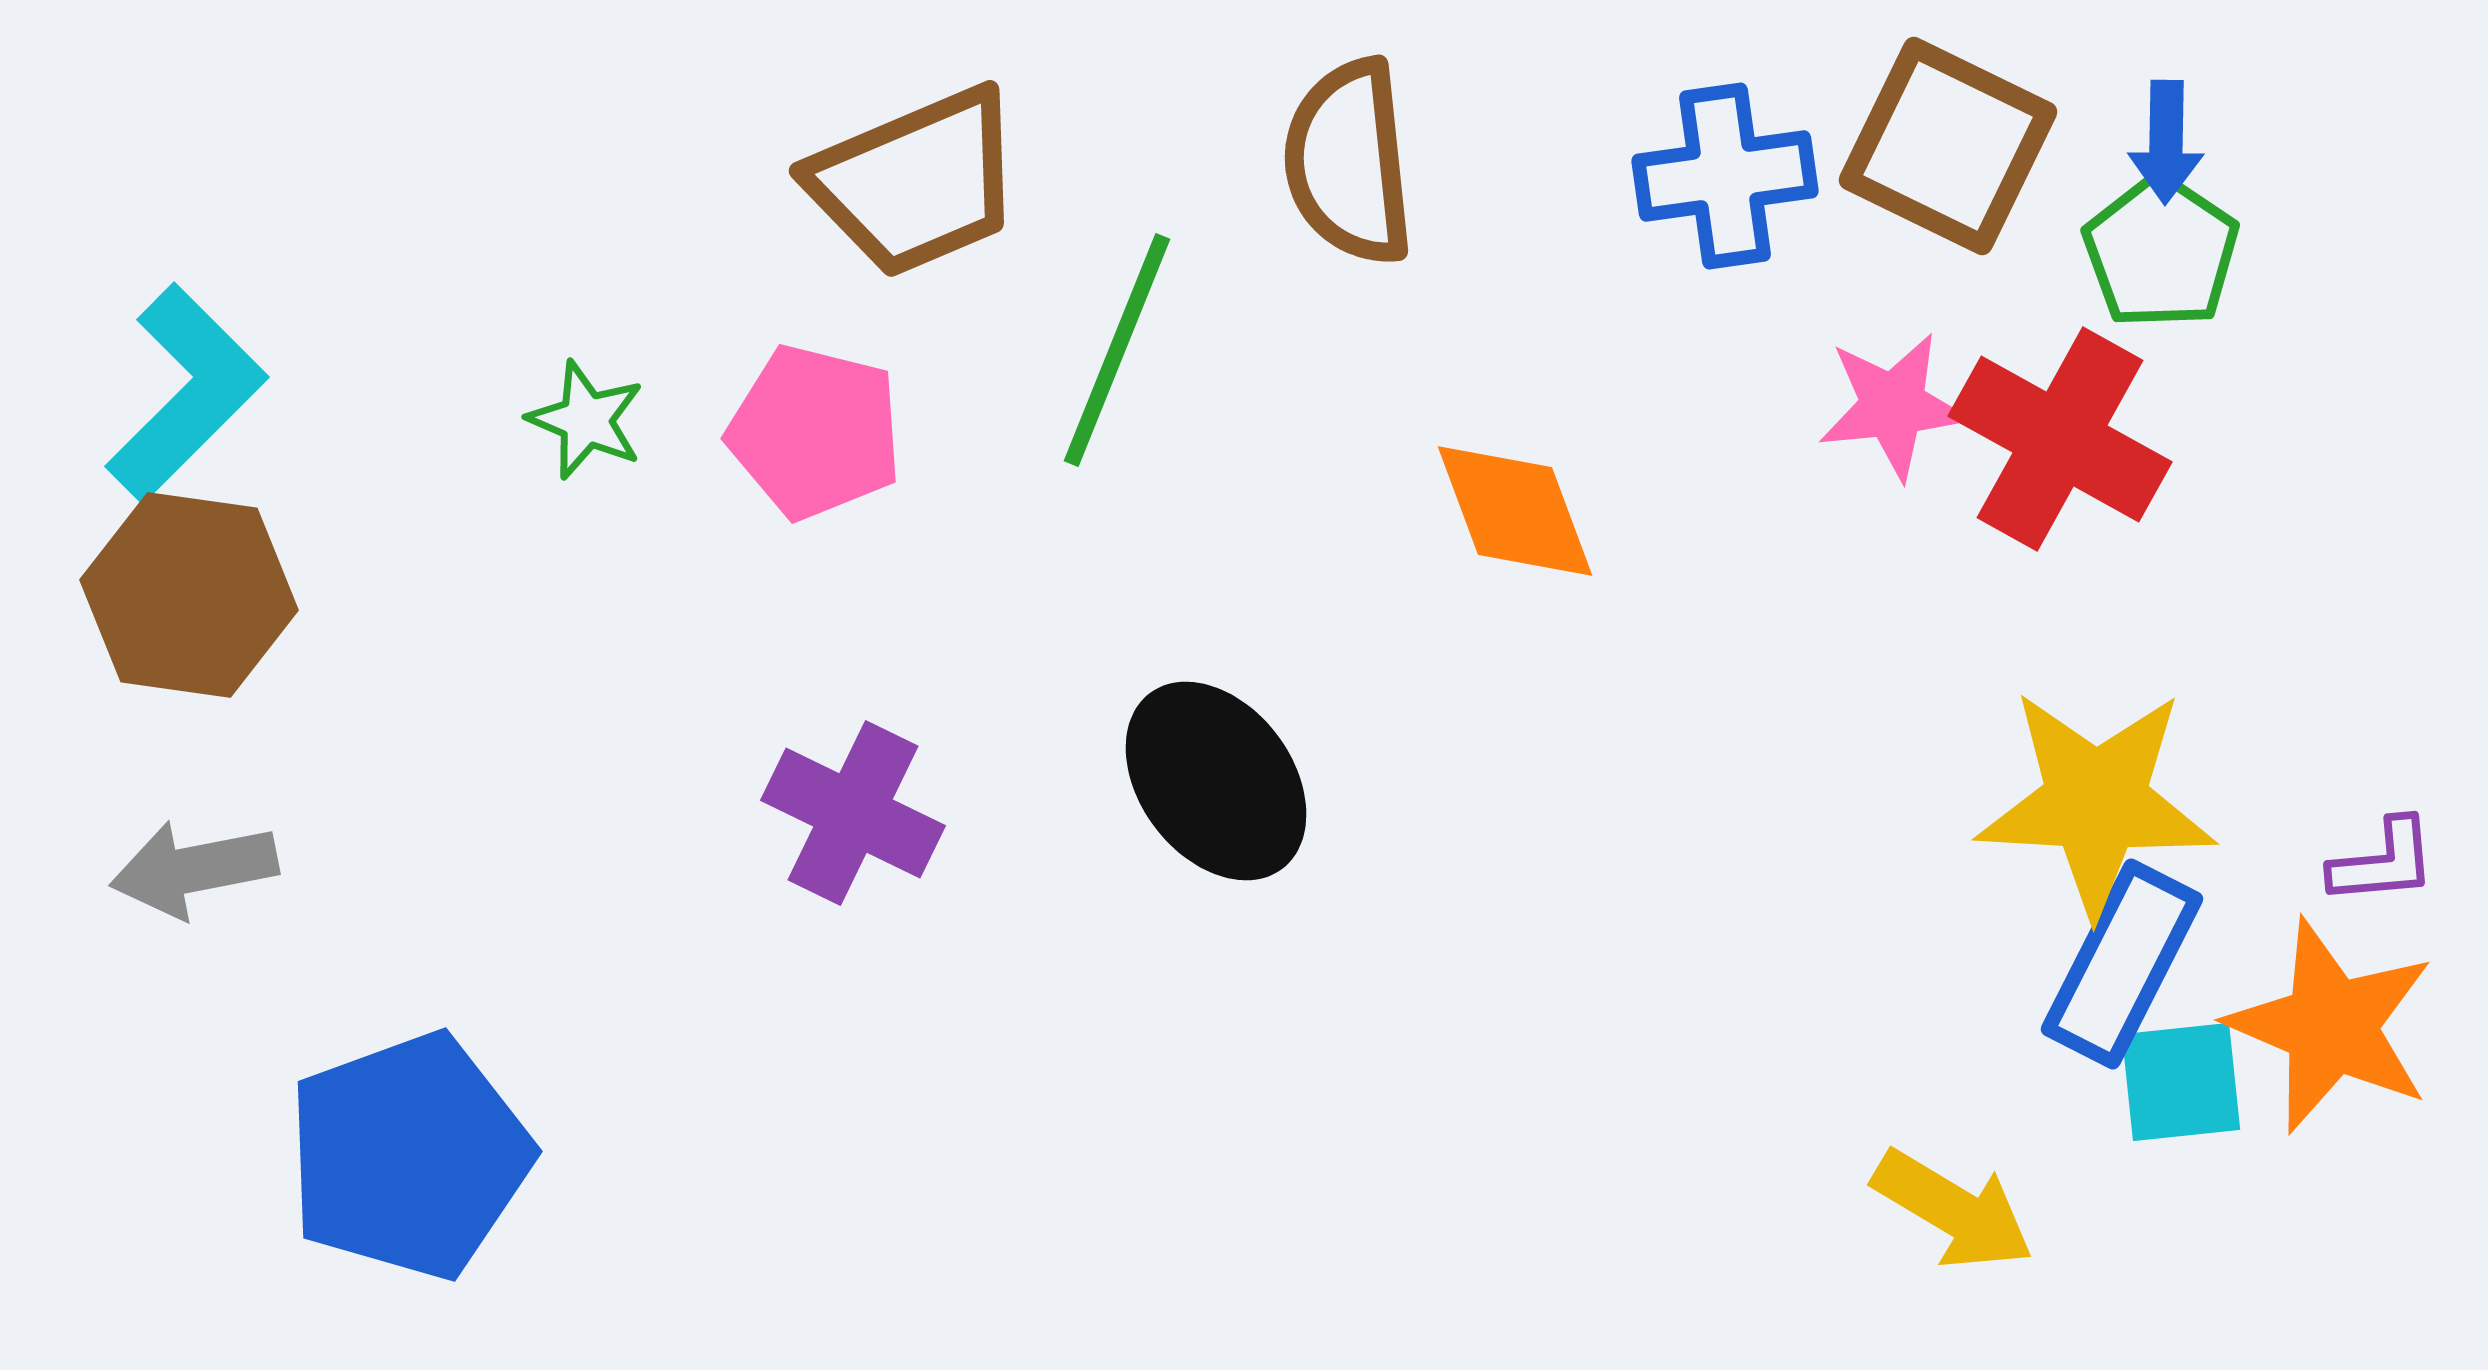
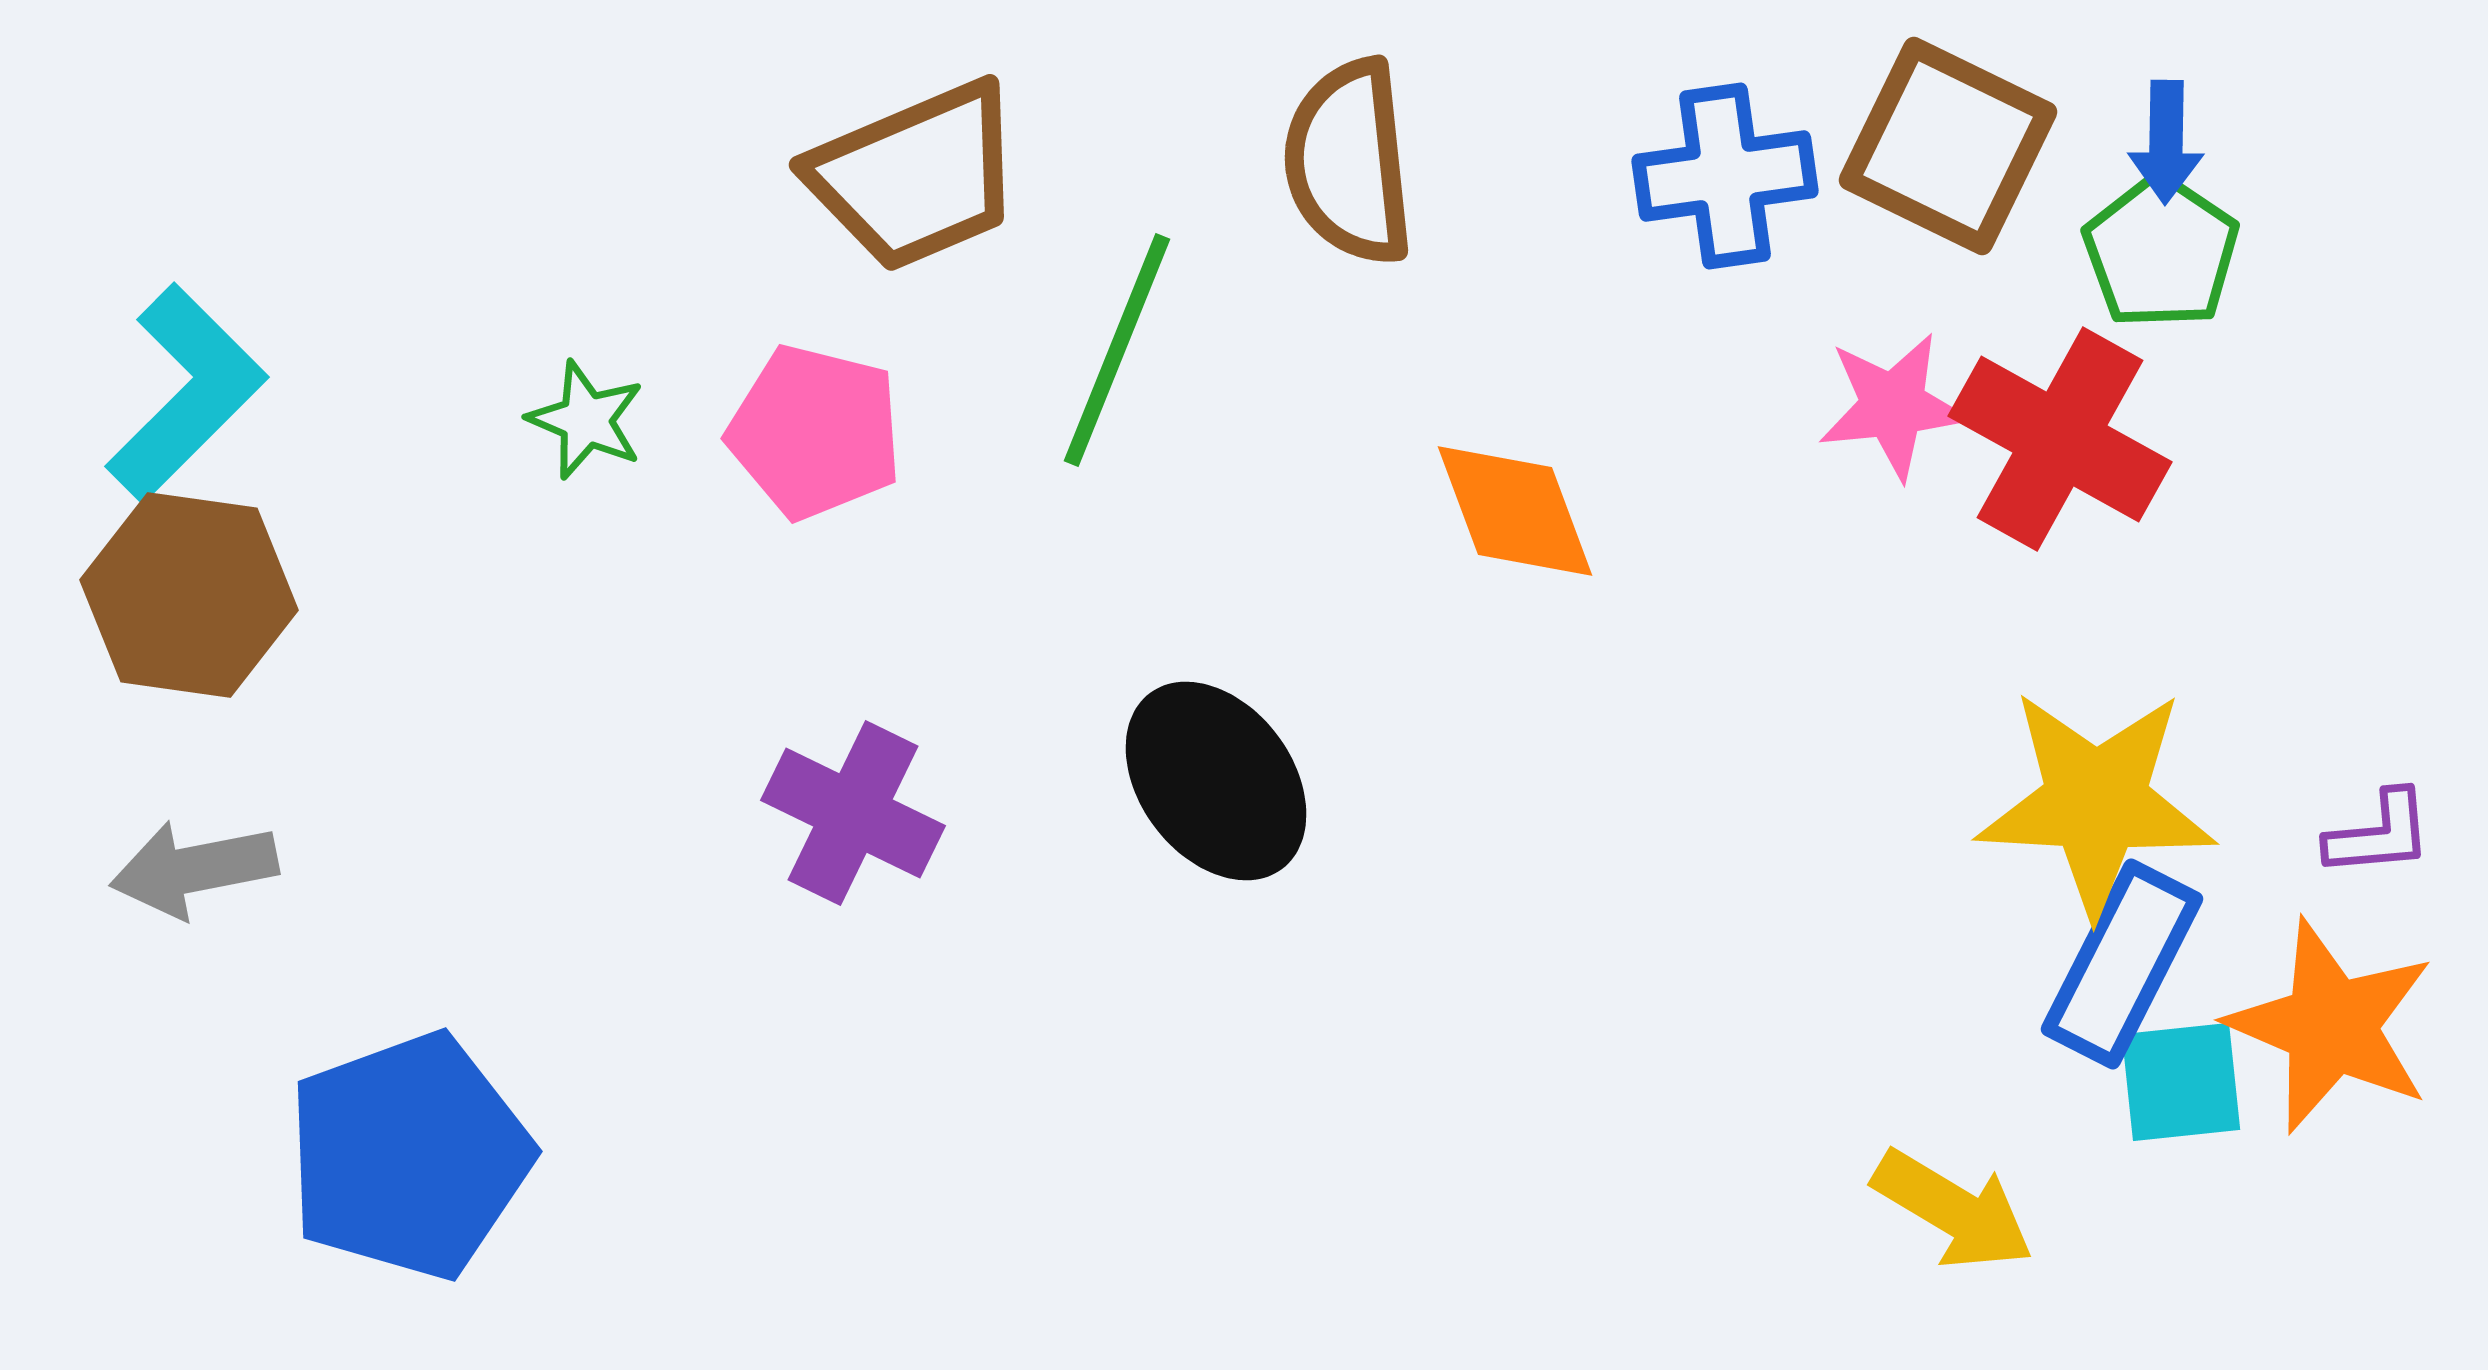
brown trapezoid: moved 6 px up
purple L-shape: moved 4 px left, 28 px up
